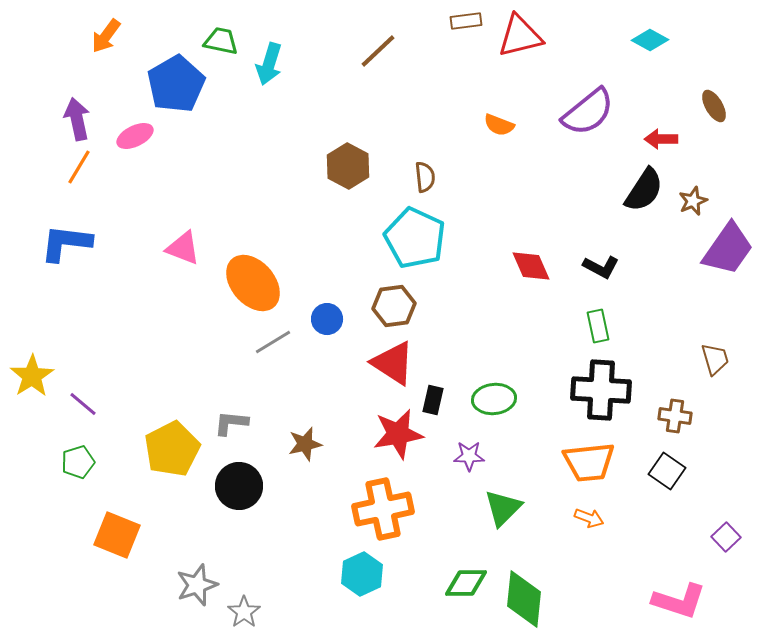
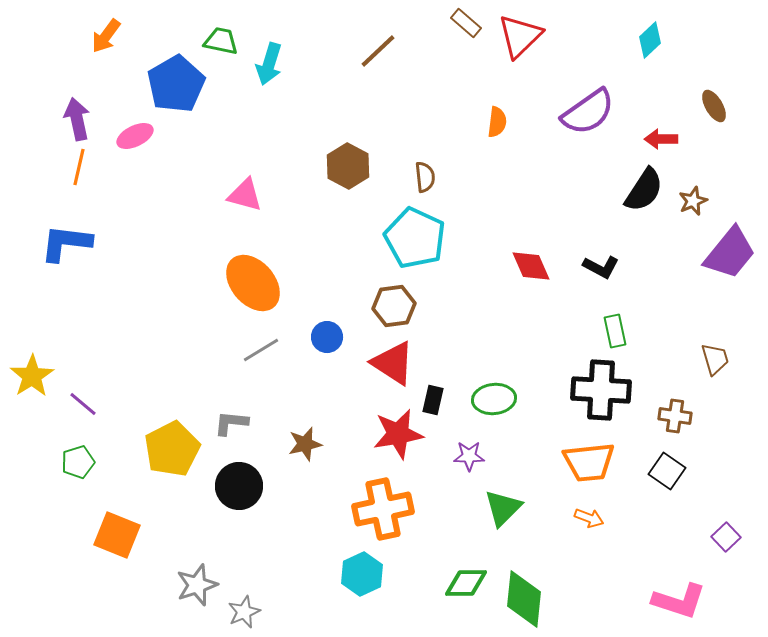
brown rectangle at (466, 21): moved 2 px down; rotated 48 degrees clockwise
red triangle at (520, 36): rotated 30 degrees counterclockwise
cyan diamond at (650, 40): rotated 72 degrees counterclockwise
purple semicircle at (588, 112): rotated 4 degrees clockwise
orange semicircle at (499, 125): moved 2 px left, 3 px up; rotated 104 degrees counterclockwise
orange line at (79, 167): rotated 18 degrees counterclockwise
pink triangle at (183, 248): moved 62 px right, 53 px up; rotated 6 degrees counterclockwise
purple trapezoid at (728, 249): moved 2 px right, 4 px down; rotated 4 degrees clockwise
blue circle at (327, 319): moved 18 px down
green rectangle at (598, 326): moved 17 px right, 5 px down
gray line at (273, 342): moved 12 px left, 8 px down
gray star at (244, 612): rotated 12 degrees clockwise
